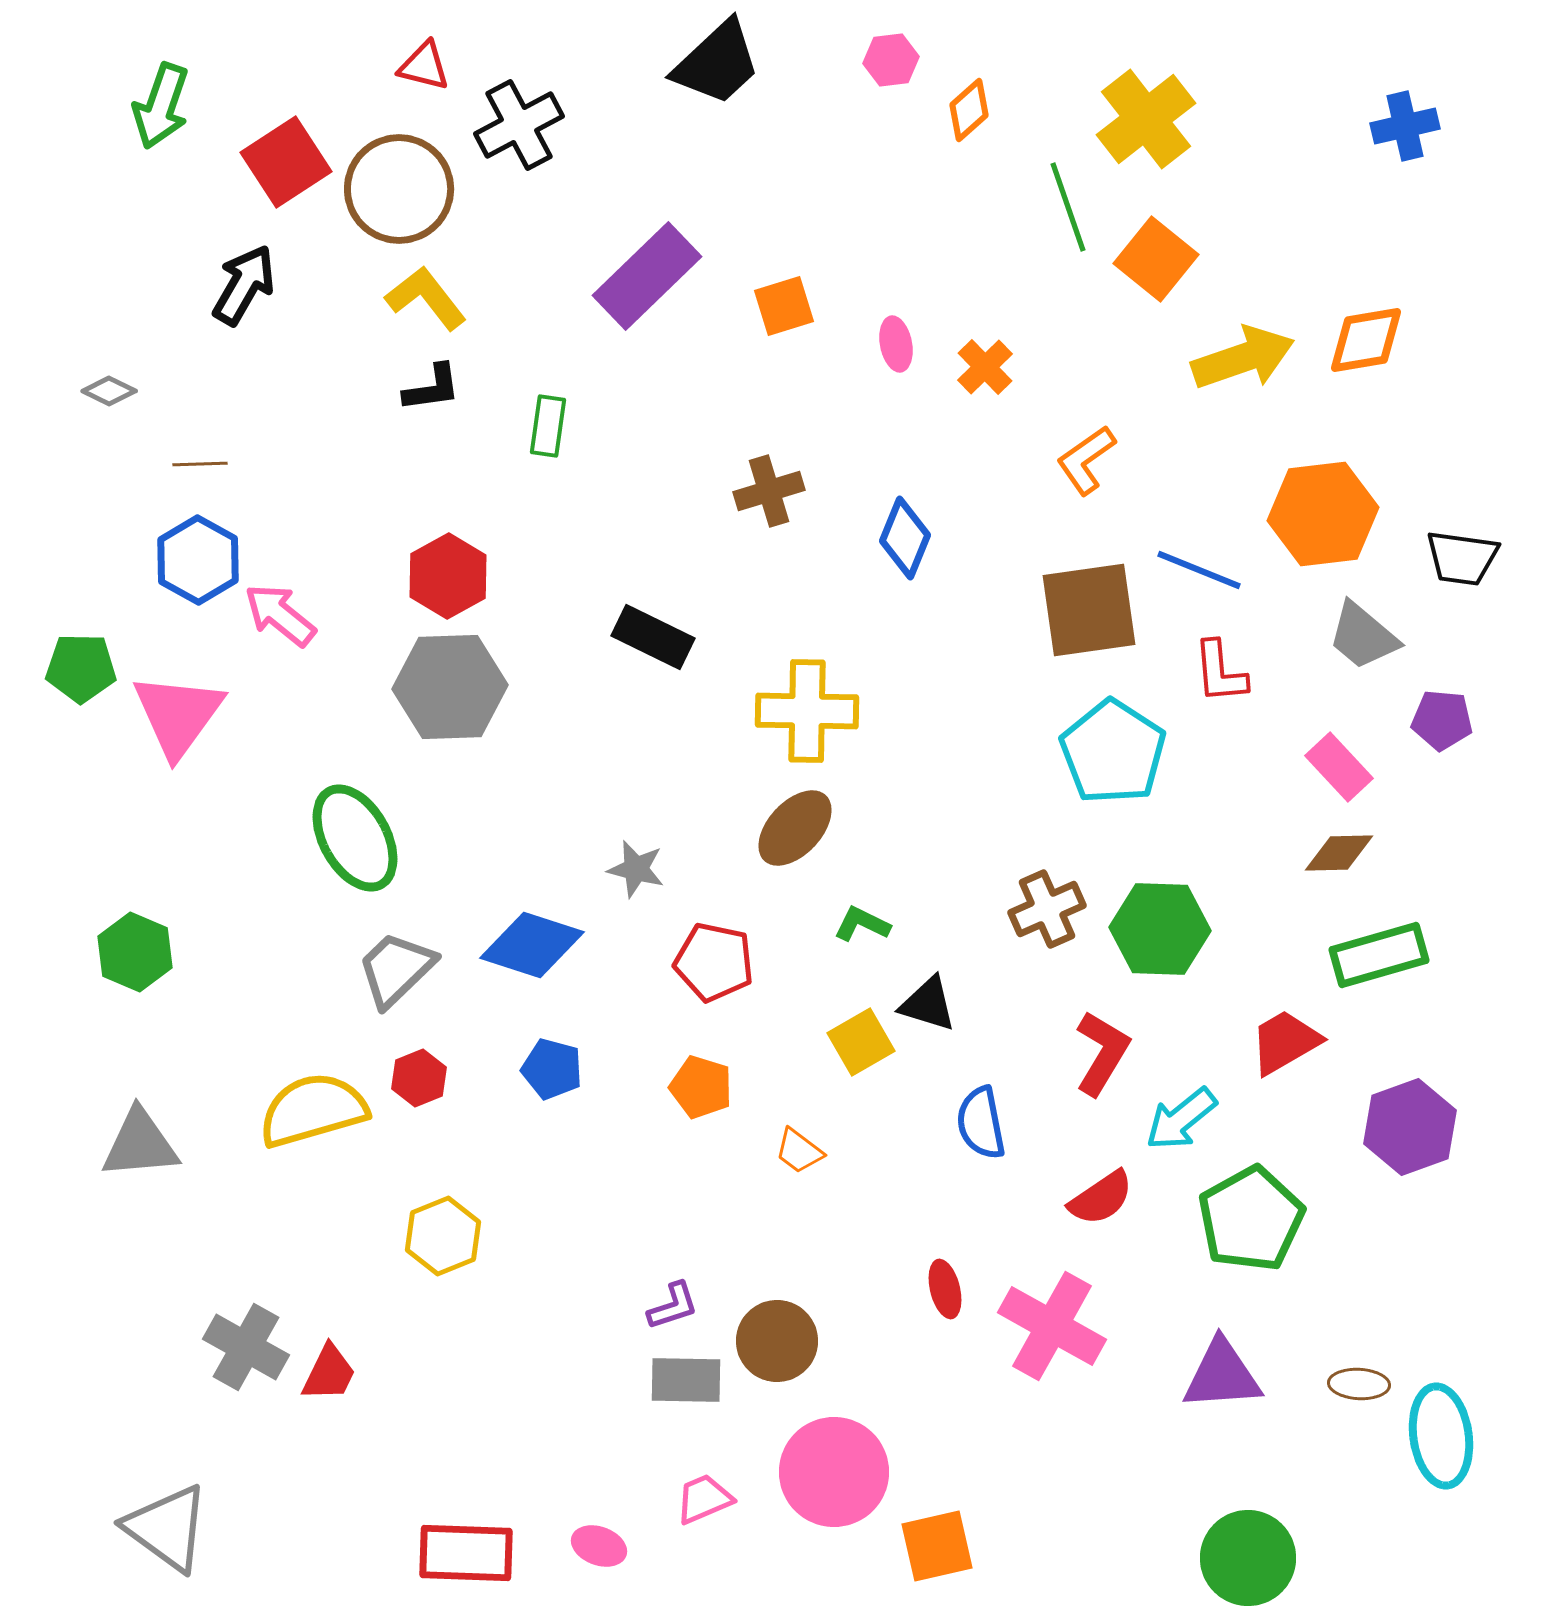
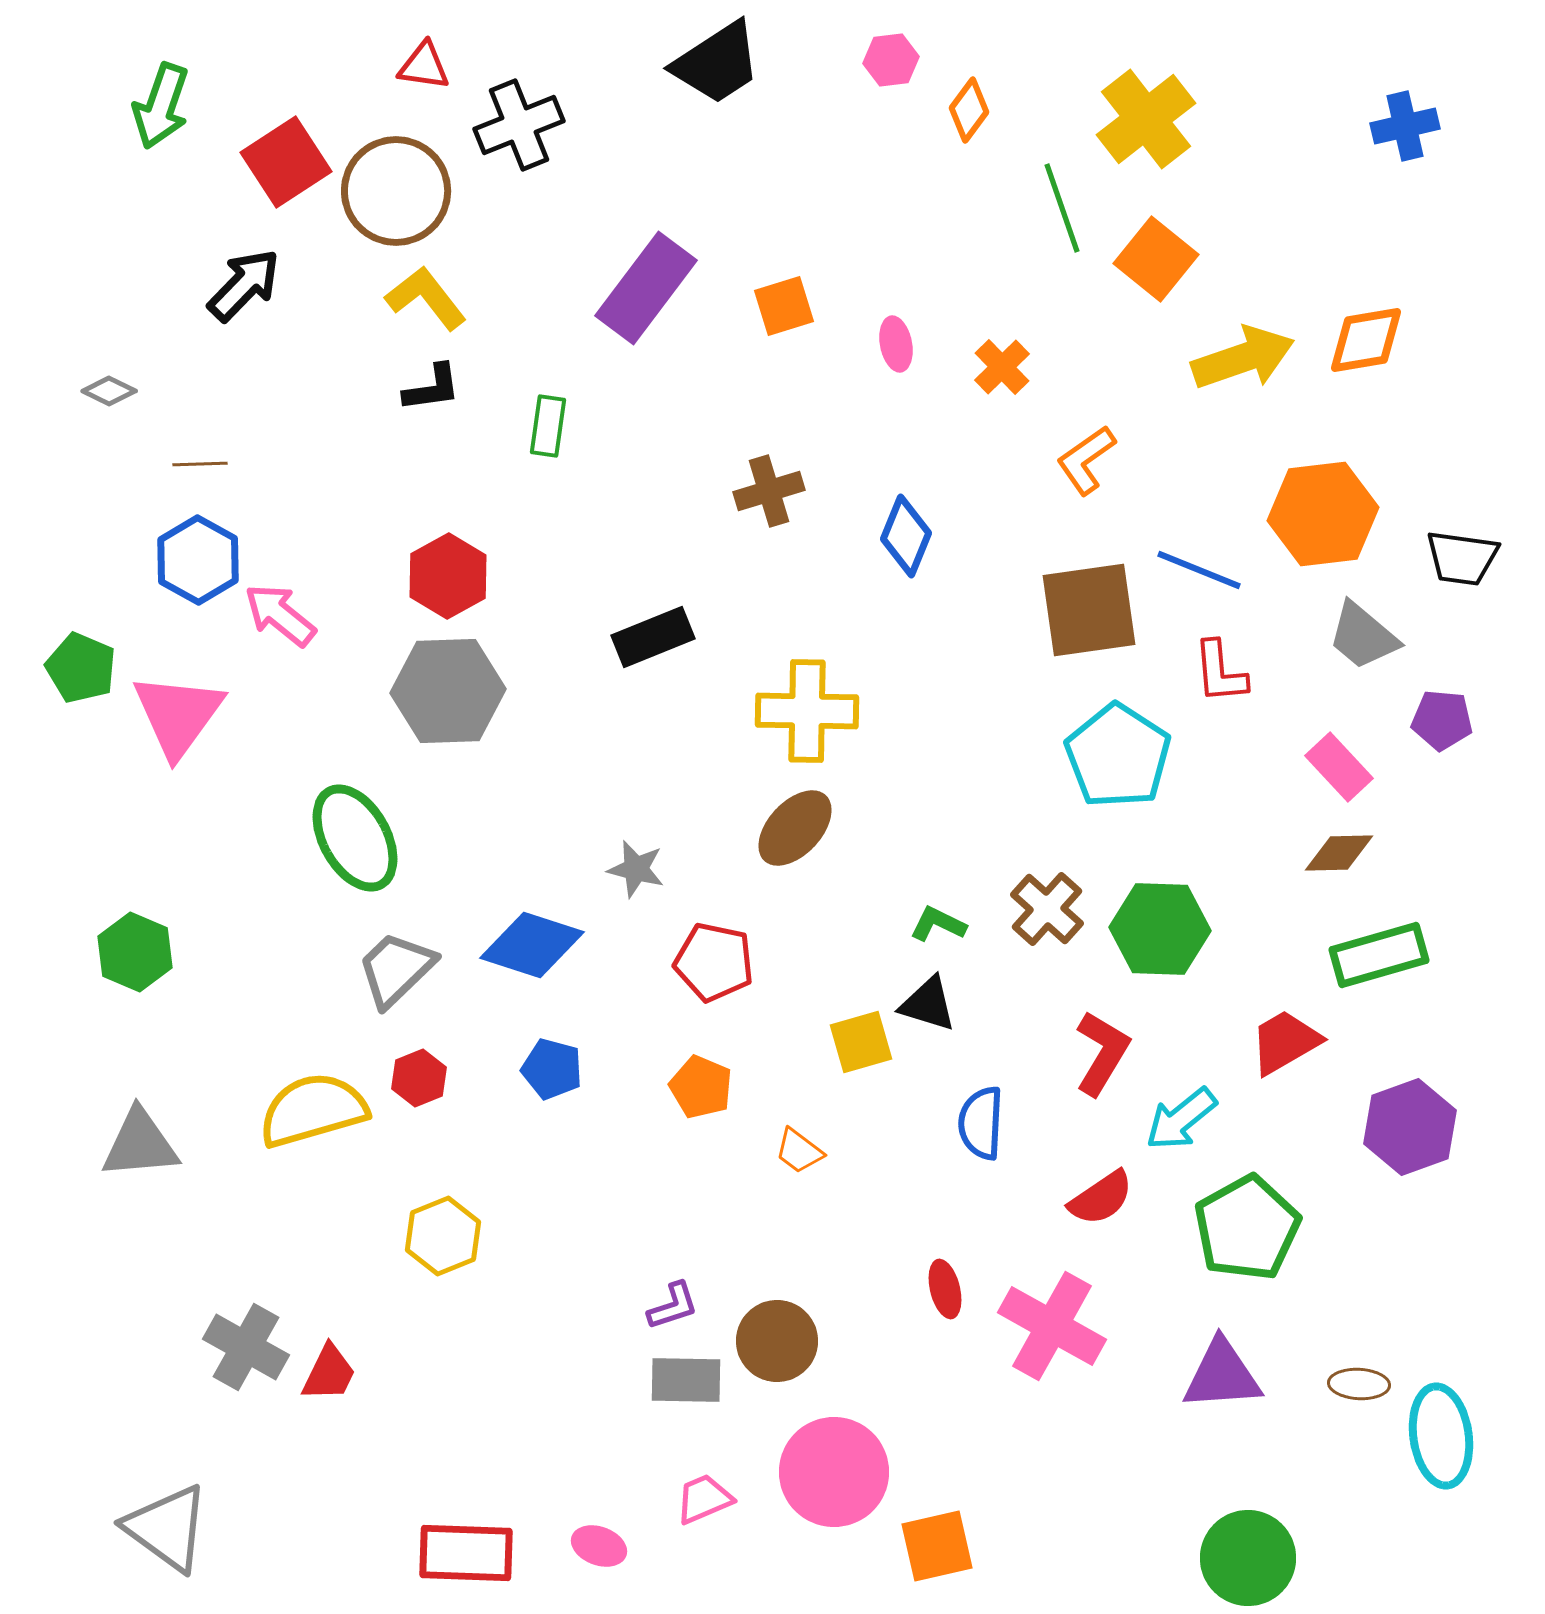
black trapezoid at (717, 63): rotated 10 degrees clockwise
red triangle at (424, 66): rotated 6 degrees counterclockwise
orange diamond at (969, 110): rotated 12 degrees counterclockwise
black cross at (519, 125): rotated 6 degrees clockwise
brown circle at (399, 189): moved 3 px left, 2 px down
green line at (1068, 207): moved 6 px left, 1 px down
purple rectangle at (647, 276): moved 1 px left, 12 px down; rotated 9 degrees counterclockwise
black arrow at (244, 285): rotated 14 degrees clockwise
orange cross at (985, 367): moved 17 px right
blue diamond at (905, 538): moved 1 px right, 2 px up
black rectangle at (653, 637): rotated 48 degrees counterclockwise
green pentagon at (81, 668): rotated 22 degrees clockwise
gray hexagon at (450, 687): moved 2 px left, 4 px down
cyan pentagon at (1113, 752): moved 5 px right, 4 px down
brown cross at (1047, 909): rotated 24 degrees counterclockwise
green L-shape at (862, 924): moved 76 px right
yellow square at (861, 1042): rotated 14 degrees clockwise
orange pentagon at (701, 1087): rotated 6 degrees clockwise
blue semicircle at (981, 1123): rotated 14 degrees clockwise
green pentagon at (1251, 1219): moved 4 px left, 9 px down
